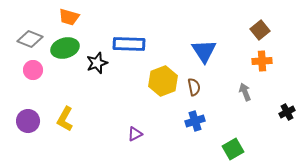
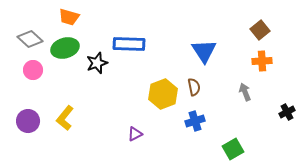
gray diamond: rotated 20 degrees clockwise
yellow hexagon: moved 13 px down
yellow L-shape: moved 1 px up; rotated 10 degrees clockwise
